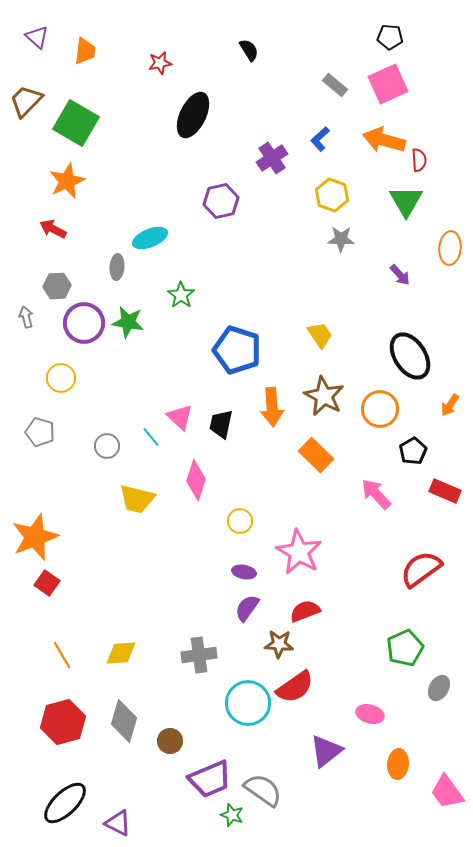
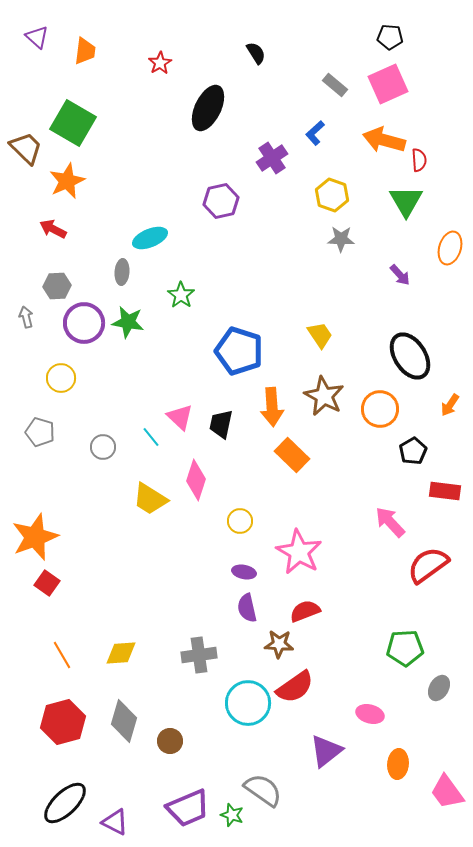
black semicircle at (249, 50): moved 7 px right, 3 px down
red star at (160, 63): rotated 20 degrees counterclockwise
brown trapezoid at (26, 101): moved 47 px down; rotated 90 degrees clockwise
black ellipse at (193, 115): moved 15 px right, 7 px up
green square at (76, 123): moved 3 px left
blue L-shape at (320, 139): moved 5 px left, 6 px up
orange ellipse at (450, 248): rotated 12 degrees clockwise
gray ellipse at (117, 267): moved 5 px right, 5 px down
blue pentagon at (237, 350): moved 2 px right, 1 px down
gray circle at (107, 446): moved 4 px left, 1 px down
orange rectangle at (316, 455): moved 24 px left
red rectangle at (445, 491): rotated 16 degrees counterclockwise
pink arrow at (376, 494): moved 14 px right, 28 px down
yellow trapezoid at (137, 499): moved 13 px right; rotated 18 degrees clockwise
red semicircle at (421, 569): moved 7 px right, 4 px up
purple semicircle at (247, 608): rotated 48 degrees counterclockwise
green pentagon at (405, 648): rotated 21 degrees clockwise
purple trapezoid at (210, 779): moved 22 px left, 29 px down
purple triangle at (118, 823): moved 3 px left, 1 px up
